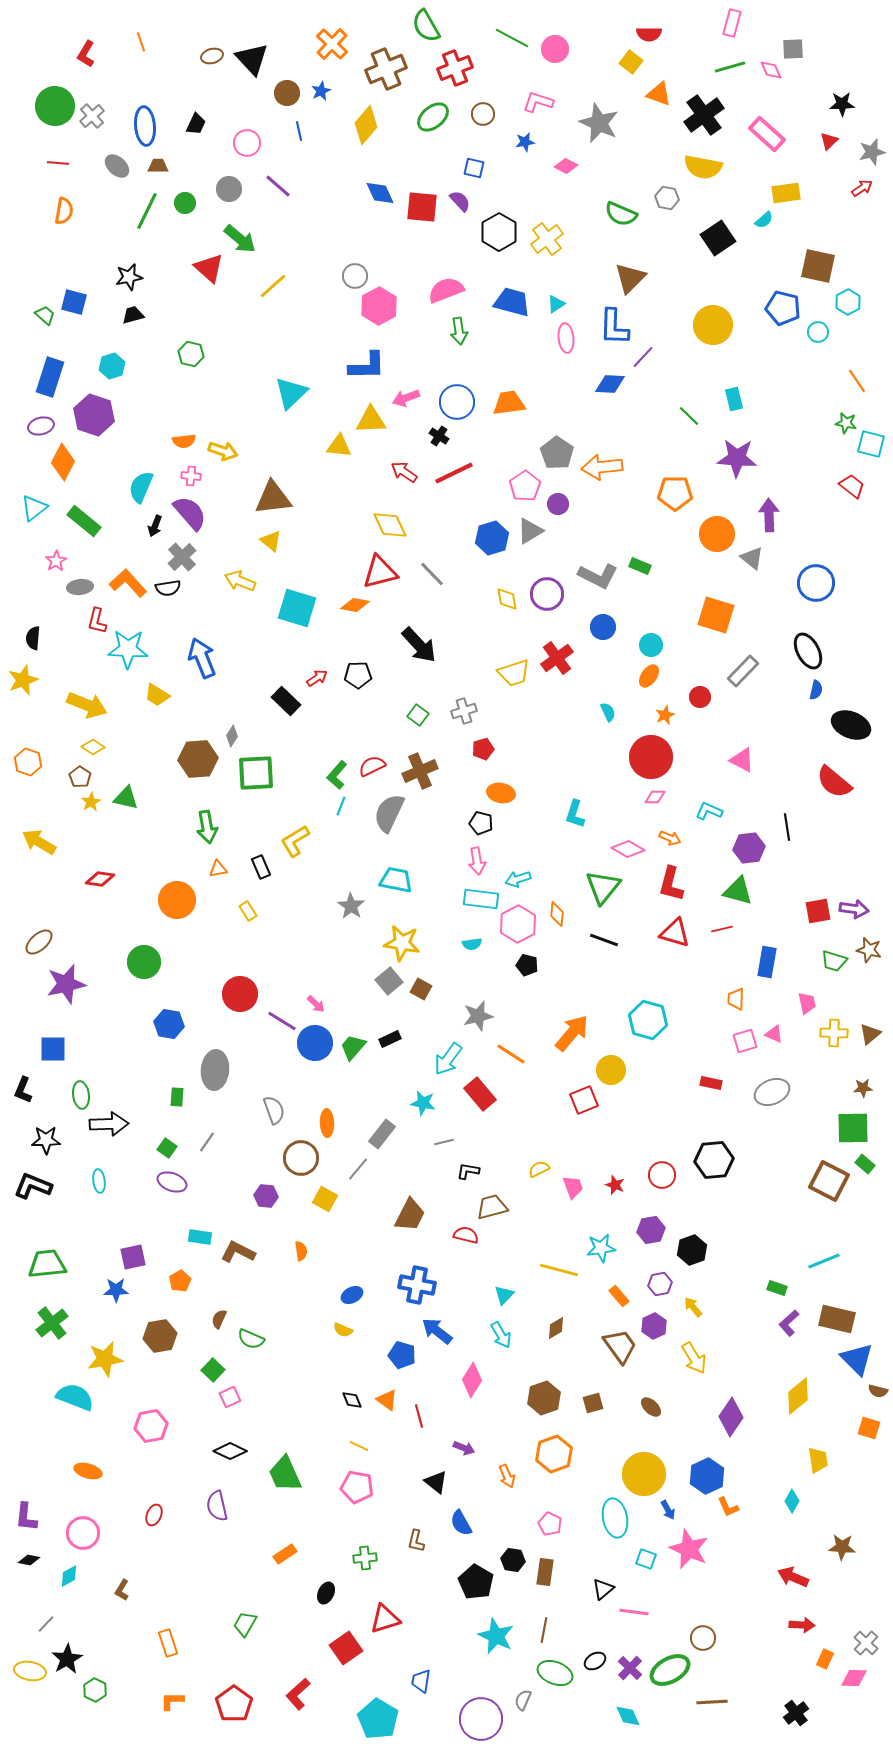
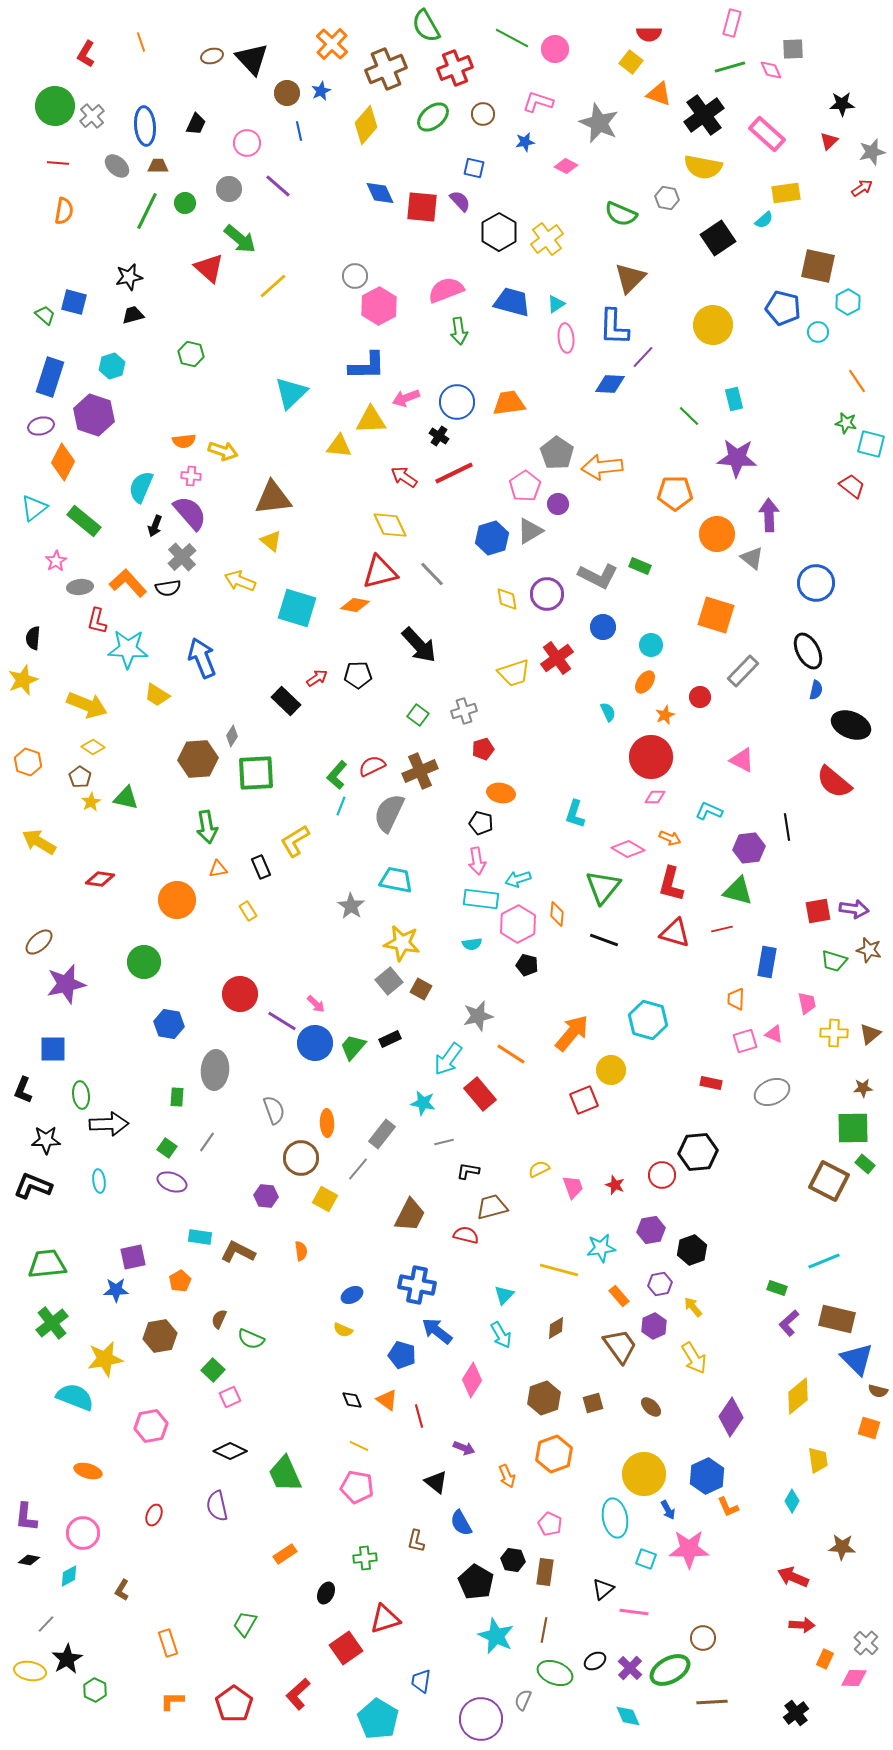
red arrow at (404, 472): moved 5 px down
orange ellipse at (649, 676): moved 4 px left, 6 px down
black hexagon at (714, 1160): moved 16 px left, 8 px up
pink star at (689, 1549): rotated 24 degrees counterclockwise
